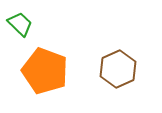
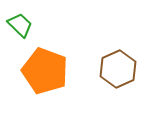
green trapezoid: moved 1 px down
